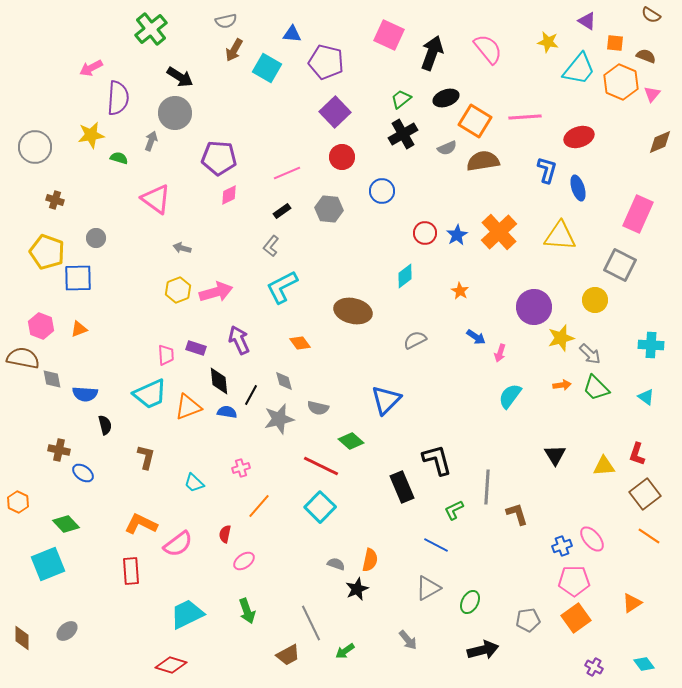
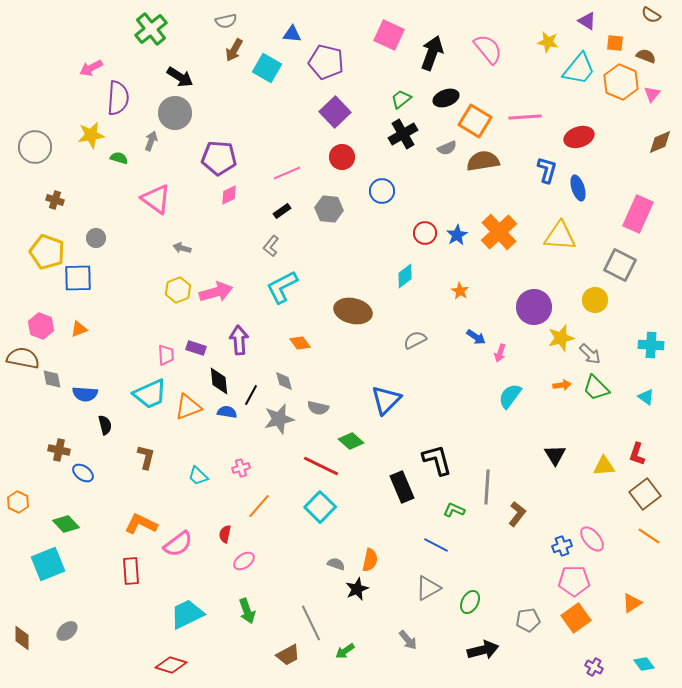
purple arrow at (239, 340): rotated 20 degrees clockwise
cyan trapezoid at (194, 483): moved 4 px right, 7 px up
green L-shape at (454, 510): rotated 50 degrees clockwise
brown L-shape at (517, 514): rotated 55 degrees clockwise
